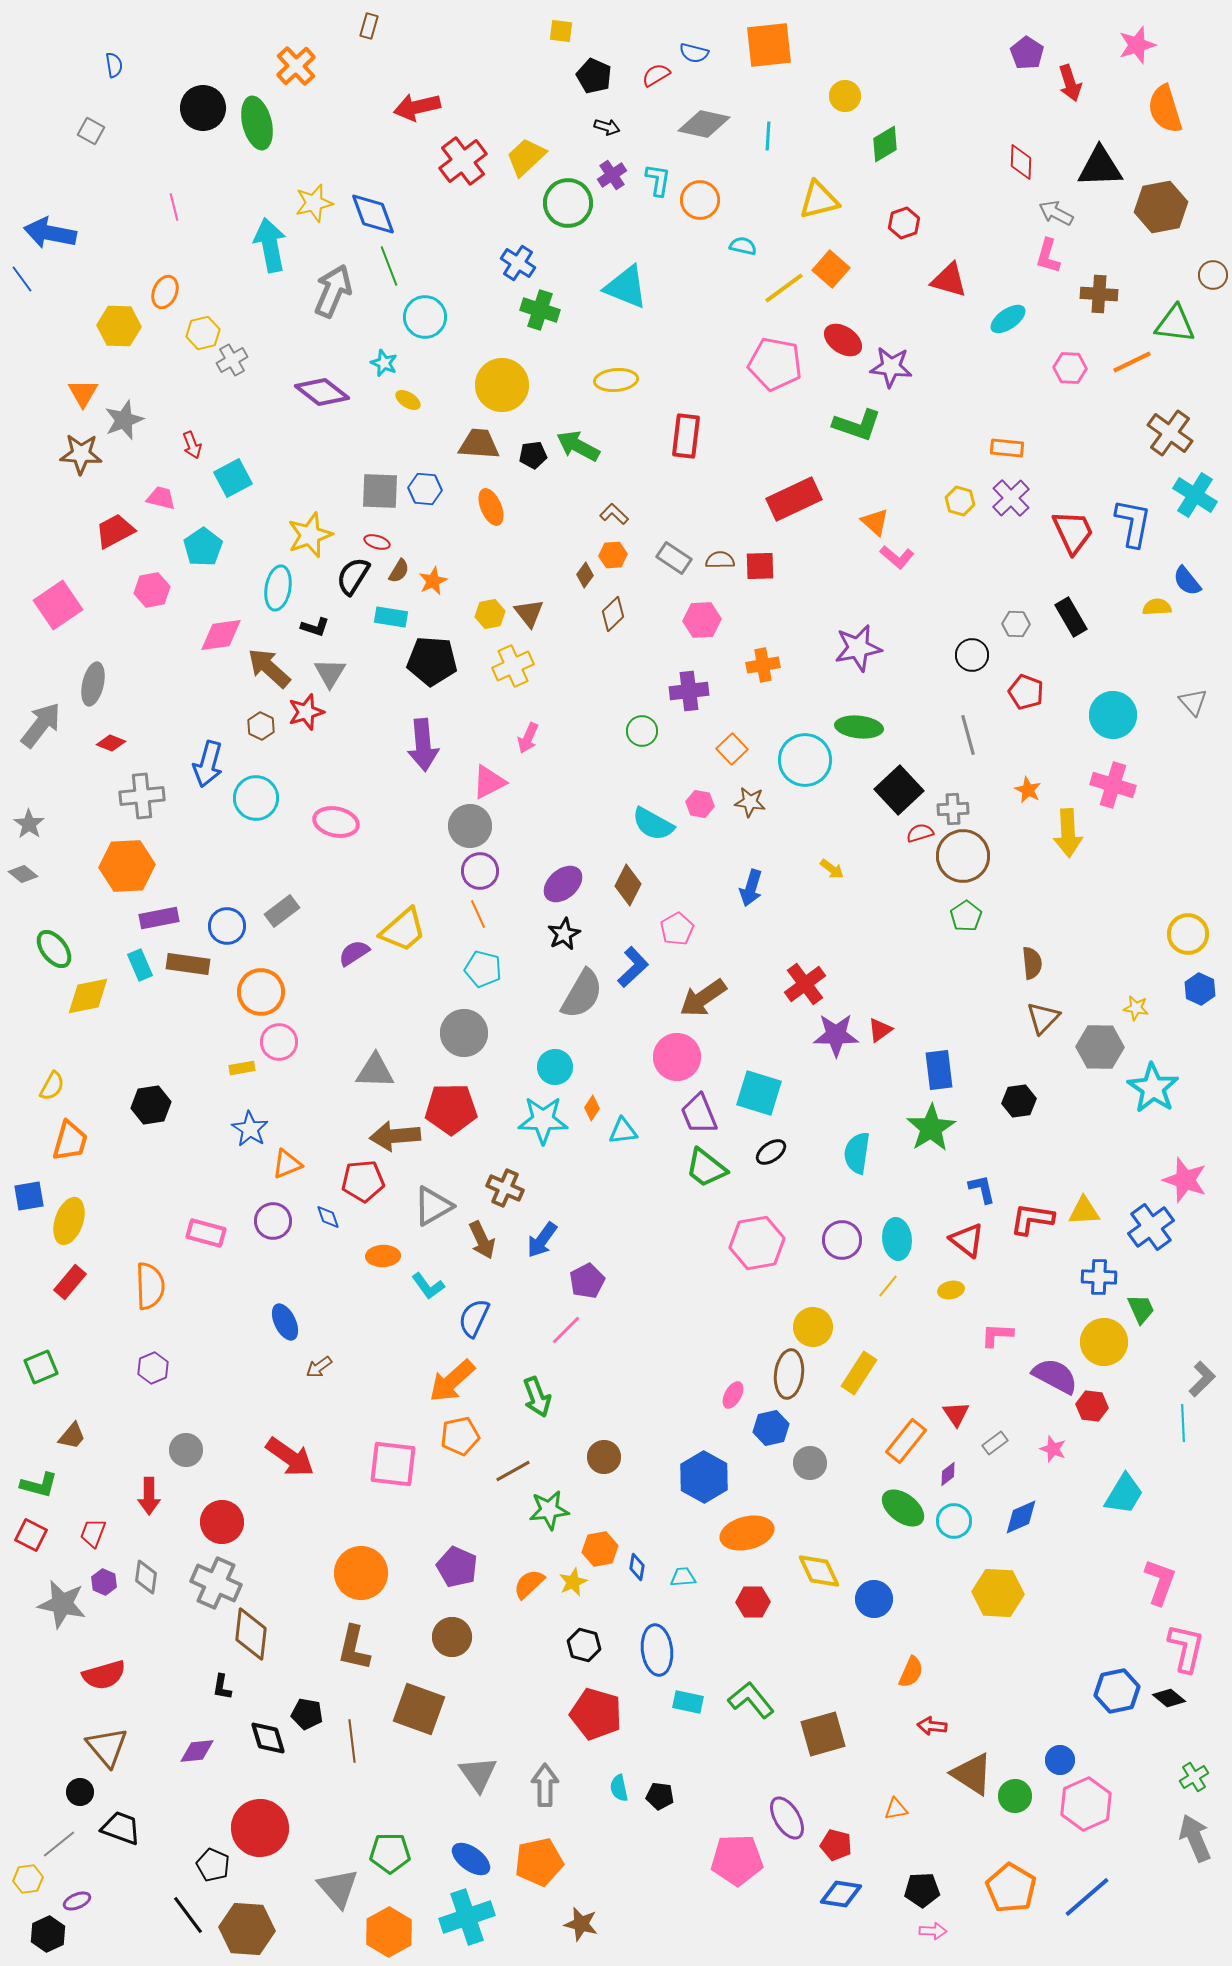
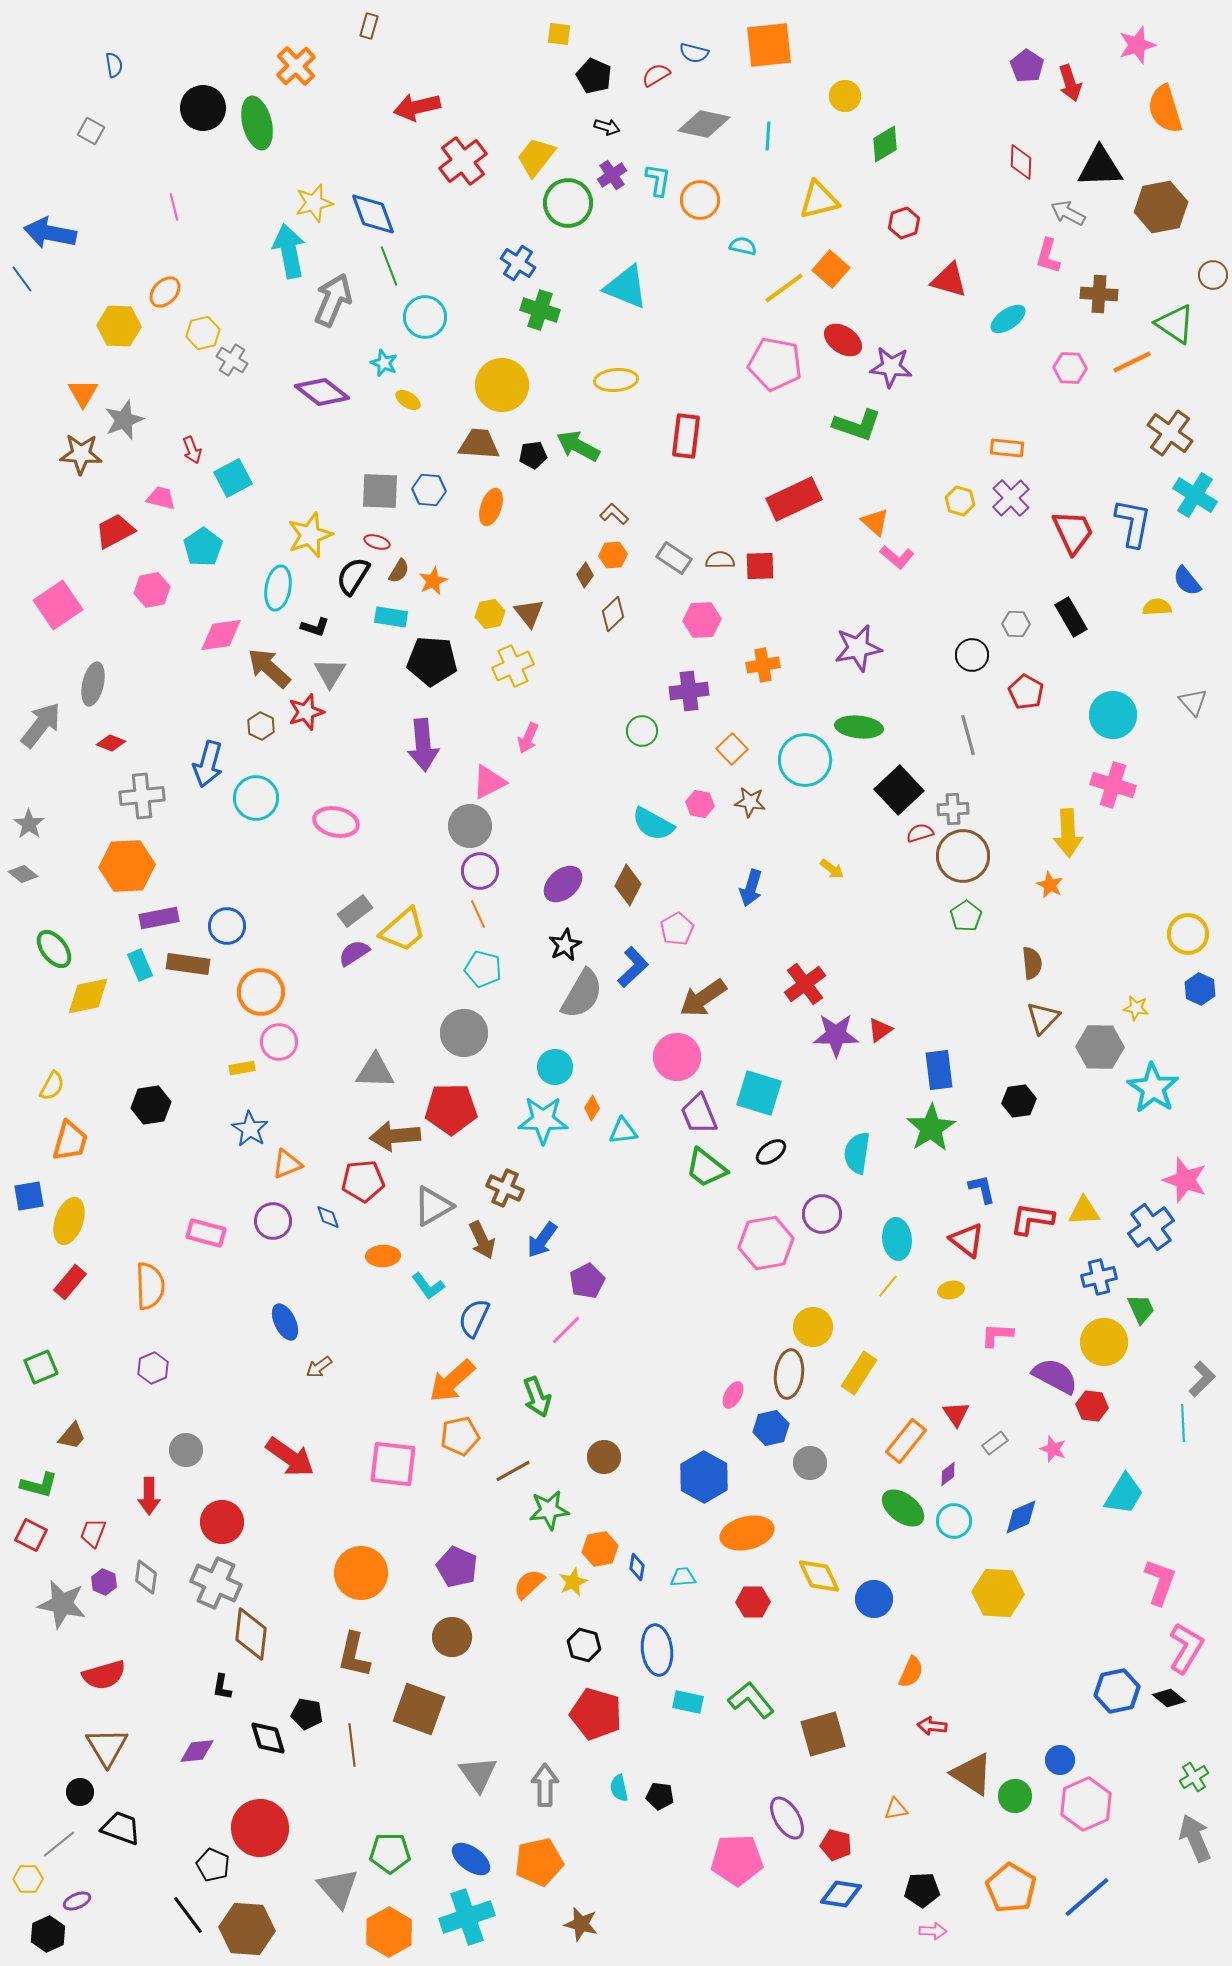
yellow square at (561, 31): moved 2 px left, 3 px down
purple pentagon at (1027, 53): moved 13 px down
yellow trapezoid at (526, 157): moved 10 px right; rotated 9 degrees counterclockwise
gray arrow at (1056, 213): moved 12 px right
cyan arrow at (270, 245): moved 19 px right, 6 px down
gray arrow at (333, 291): moved 9 px down
orange ellipse at (165, 292): rotated 20 degrees clockwise
green triangle at (1175, 324): rotated 27 degrees clockwise
gray cross at (232, 360): rotated 28 degrees counterclockwise
red arrow at (192, 445): moved 5 px down
blue hexagon at (425, 489): moved 4 px right, 1 px down
orange ellipse at (491, 507): rotated 42 degrees clockwise
red pentagon at (1026, 692): rotated 8 degrees clockwise
orange star at (1028, 790): moved 22 px right, 95 px down
gray rectangle at (282, 911): moved 73 px right
black star at (564, 934): moved 1 px right, 11 px down
purple circle at (842, 1240): moved 20 px left, 26 px up
pink hexagon at (757, 1243): moved 9 px right
blue cross at (1099, 1277): rotated 16 degrees counterclockwise
yellow diamond at (819, 1571): moved 5 px down
brown L-shape at (354, 1648): moved 7 px down
pink L-shape at (1186, 1648): rotated 18 degrees clockwise
brown line at (352, 1741): moved 4 px down
brown triangle at (107, 1747): rotated 9 degrees clockwise
yellow hexagon at (28, 1879): rotated 8 degrees clockwise
